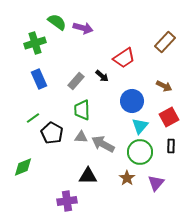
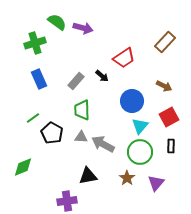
black triangle: rotated 12 degrees counterclockwise
